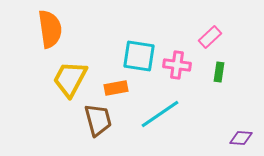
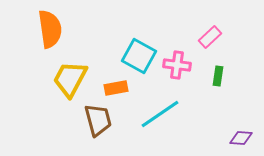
cyan square: rotated 20 degrees clockwise
green rectangle: moved 1 px left, 4 px down
